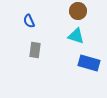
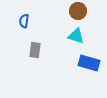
blue semicircle: moved 5 px left; rotated 32 degrees clockwise
